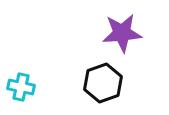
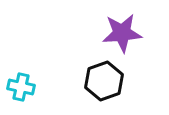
black hexagon: moved 1 px right, 2 px up
